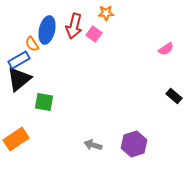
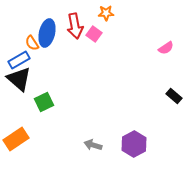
red arrow: moved 1 px right; rotated 25 degrees counterclockwise
blue ellipse: moved 3 px down
orange semicircle: moved 1 px up
pink semicircle: moved 1 px up
black triangle: rotated 40 degrees counterclockwise
green square: rotated 36 degrees counterclockwise
purple hexagon: rotated 10 degrees counterclockwise
